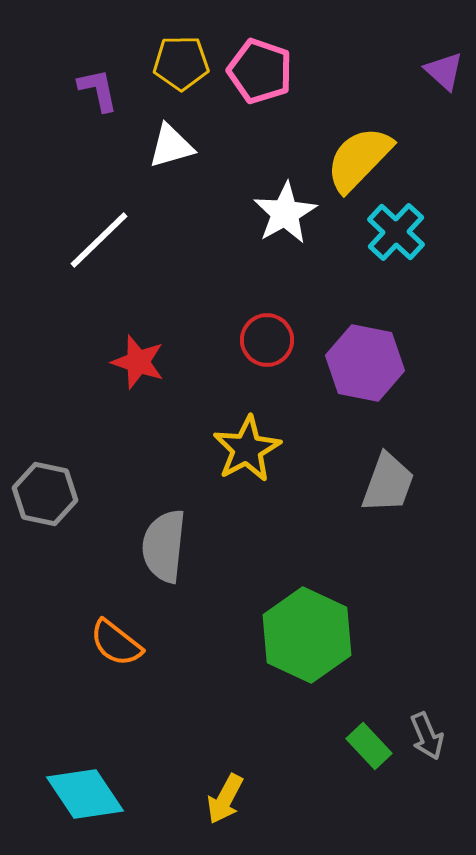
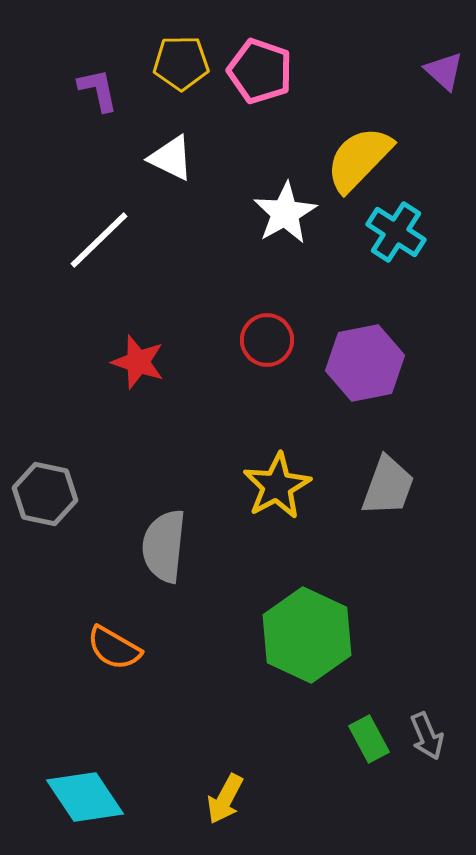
white triangle: moved 12 px down; rotated 42 degrees clockwise
cyan cross: rotated 10 degrees counterclockwise
purple hexagon: rotated 22 degrees counterclockwise
yellow star: moved 30 px right, 37 px down
gray trapezoid: moved 3 px down
orange semicircle: moved 2 px left, 5 px down; rotated 8 degrees counterclockwise
green rectangle: moved 7 px up; rotated 15 degrees clockwise
cyan diamond: moved 3 px down
